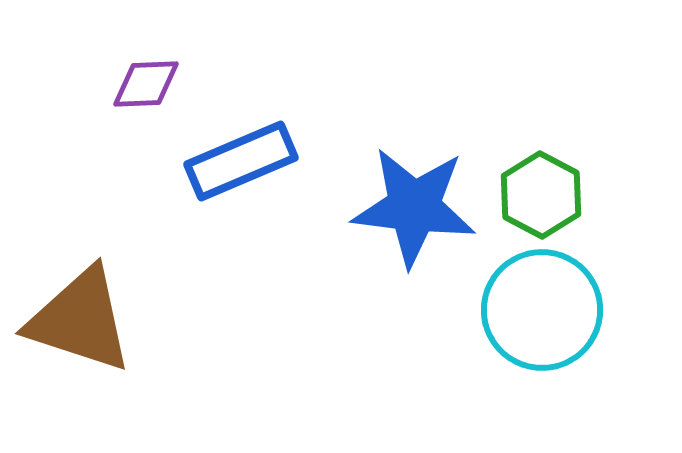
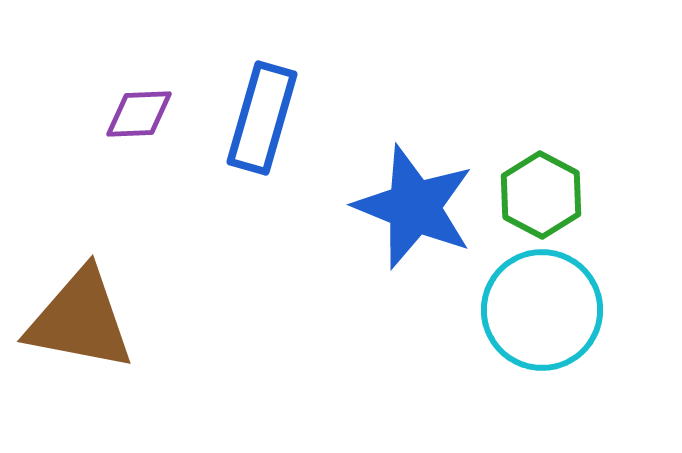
purple diamond: moved 7 px left, 30 px down
blue rectangle: moved 21 px right, 43 px up; rotated 51 degrees counterclockwise
blue star: rotated 15 degrees clockwise
brown triangle: rotated 7 degrees counterclockwise
